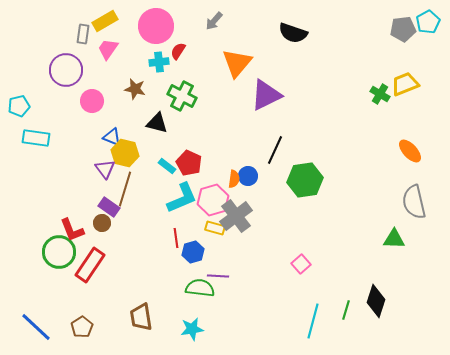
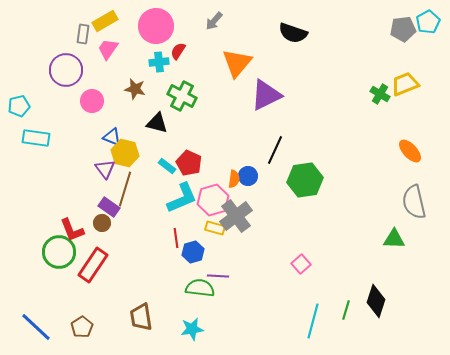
red rectangle at (90, 265): moved 3 px right
